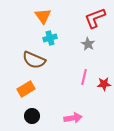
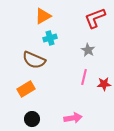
orange triangle: rotated 36 degrees clockwise
gray star: moved 6 px down
black circle: moved 3 px down
